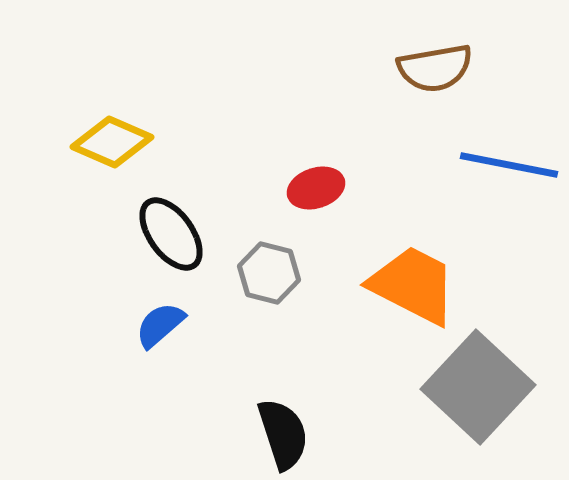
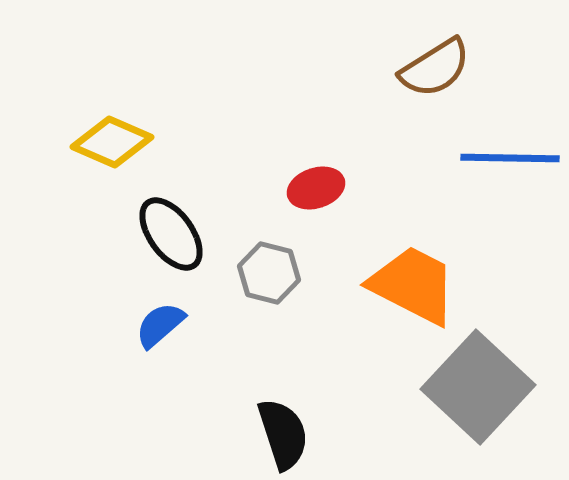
brown semicircle: rotated 22 degrees counterclockwise
blue line: moved 1 px right, 7 px up; rotated 10 degrees counterclockwise
